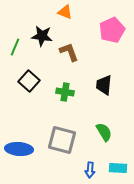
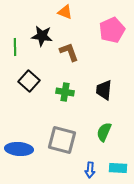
green line: rotated 24 degrees counterclockwise
black trapezoid: moved 5 px down
green semicircle: rotated 126 degrees counterclockwise
